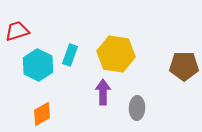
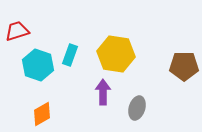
cyan hexagon: rotated 8 degrees counterclockwise
gray ellipse: rotated 15 degrees clockwise
